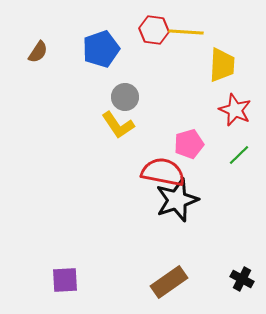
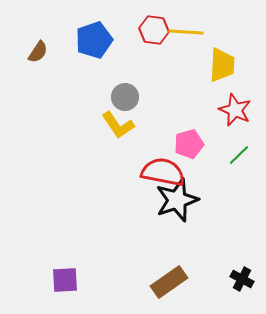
blue pentagon: moved 7 px left, 9 px up
